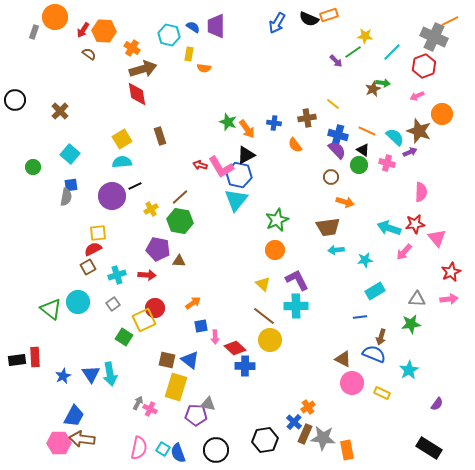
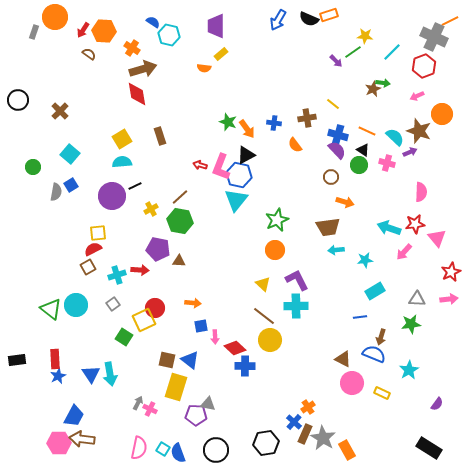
blue arrow at (277, 23): moved 1 px right, 3 px up
blue semicircle at (193, 27): moved 40 px left, 5 px up
yellow rectangle at (189, 54): moved 32 px right; rotated 40 degrees clockwise
black circle at (15, 100): moved 3 px right
pink L-shape at (221, 167): rotated 52 degrees clockwise
blue square at (71, 185): rotated 24 degrees counterclockwise
gray semicircle at (66, 197): moved 10 px left, 5 px up
red arrow at (147, 275): moved 7 px left, 5 px up
cyan circle at (78, 302): moved 2 px left, 3 px down
orange arrow at (193, 303): rotated 42 degrees clockwise
red rectangle at (35, 357): moved 20 px right, 2 px down
blue star at (63, 376): moved 5 px left
gray star at (323, 438): rotated 25 degrees clockwise
black hexagon at (265, 440): moved 1 px right, 3 px down
orange rectangle at (347, 450): rotated 18 degrees counterclockwise
